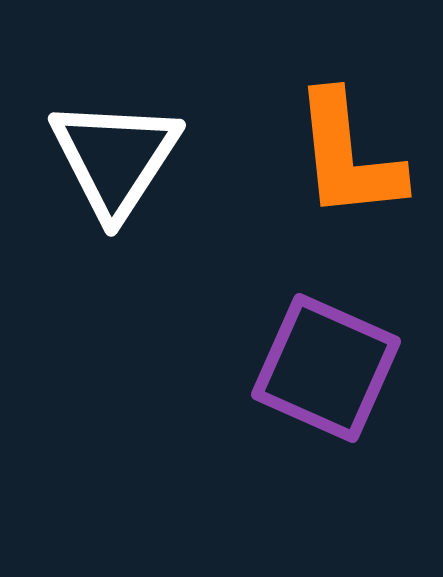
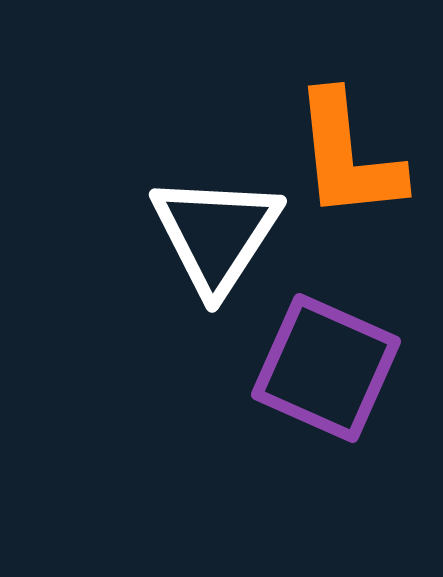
white triangle: moved 101 px right, 76 px down
